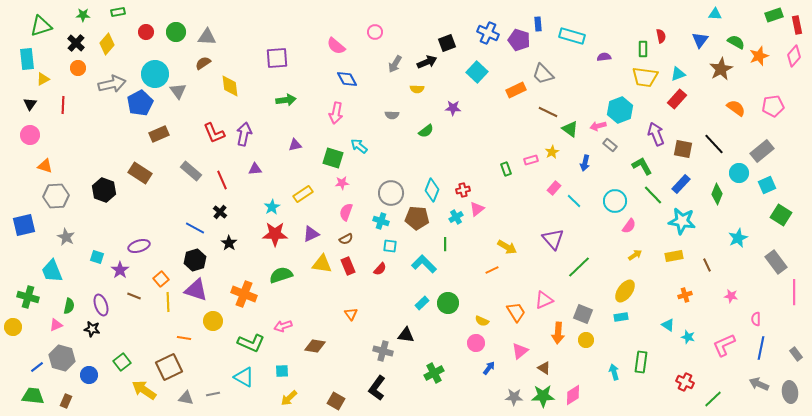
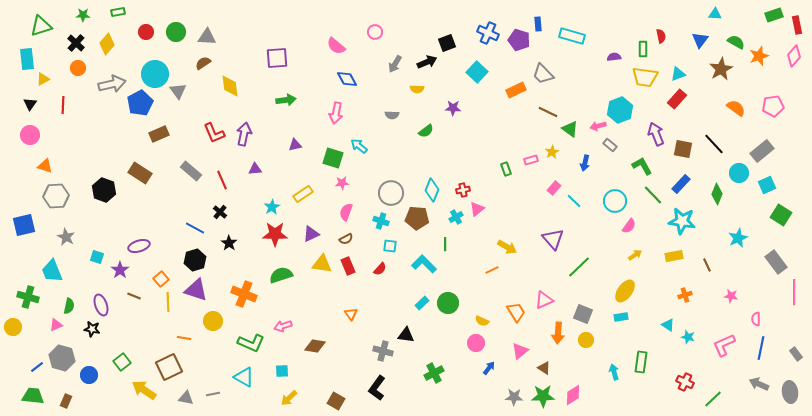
purple semicircle at (604, 57): moved 10 px right
